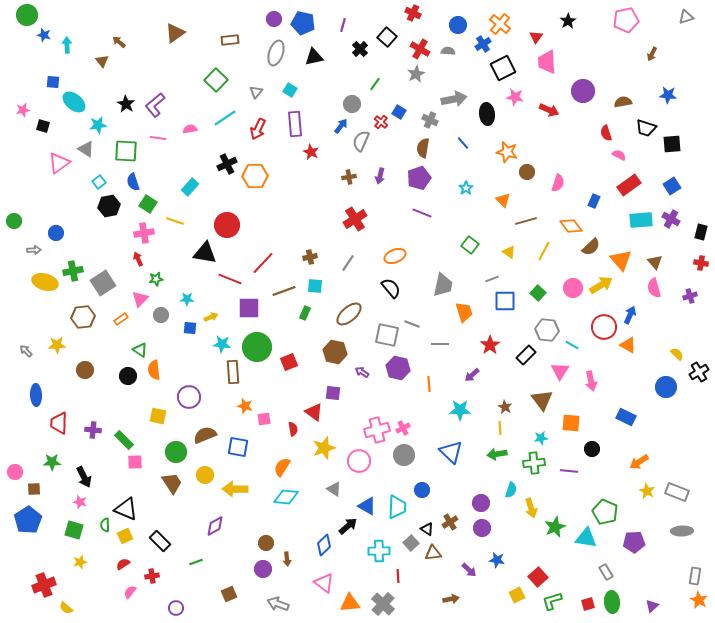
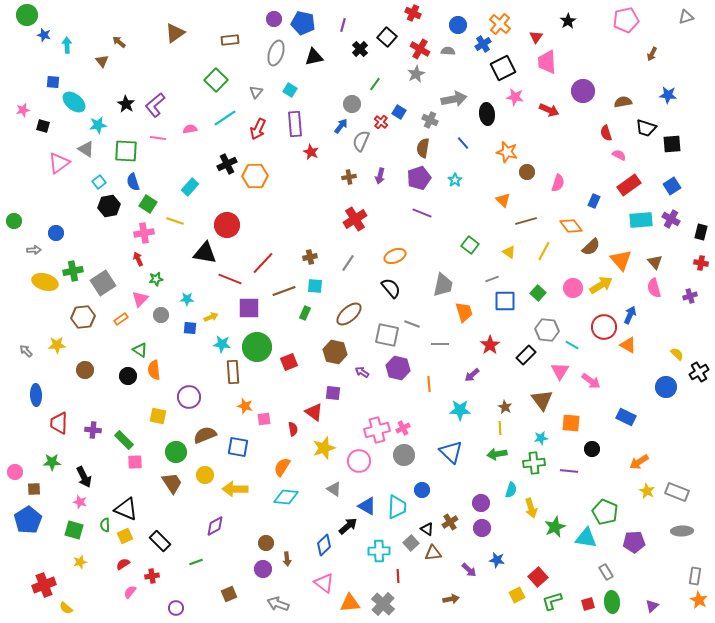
cyan star at (466, 188): moved 11 px left, 8 px up
pink arrow at (591, 381): rotated 42 degrees counterclockwise
